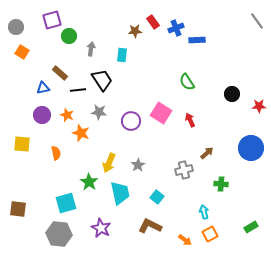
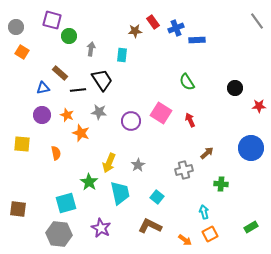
purple square at (52, 20): rotated 30 degrees clockwise
black circle at (232, 94): moved 3 px right, 6 px up
